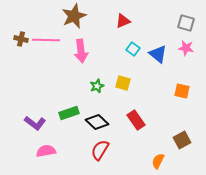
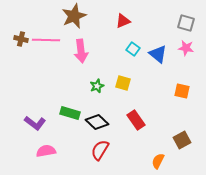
green rectangle: moved 1 px right; rotated 36 degrees clockwise
